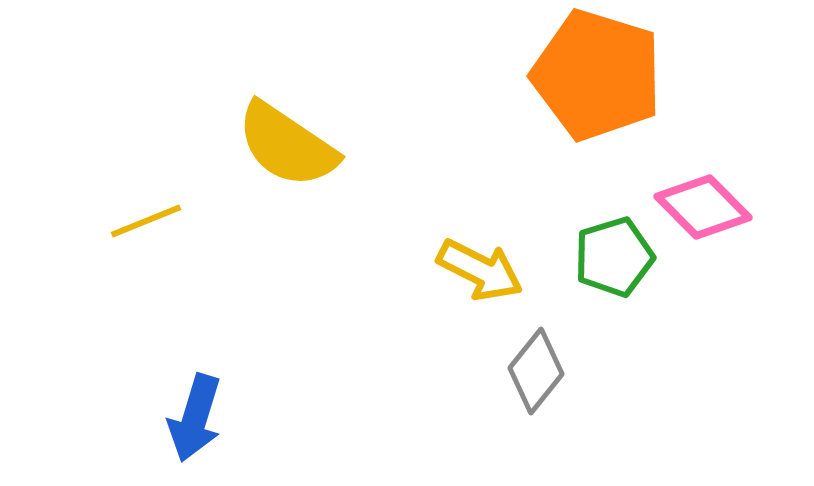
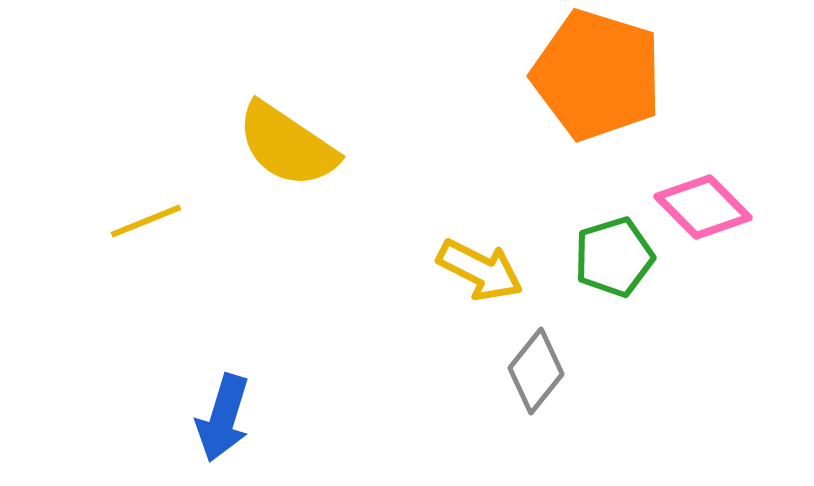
blue arrow: moved 28 px right
